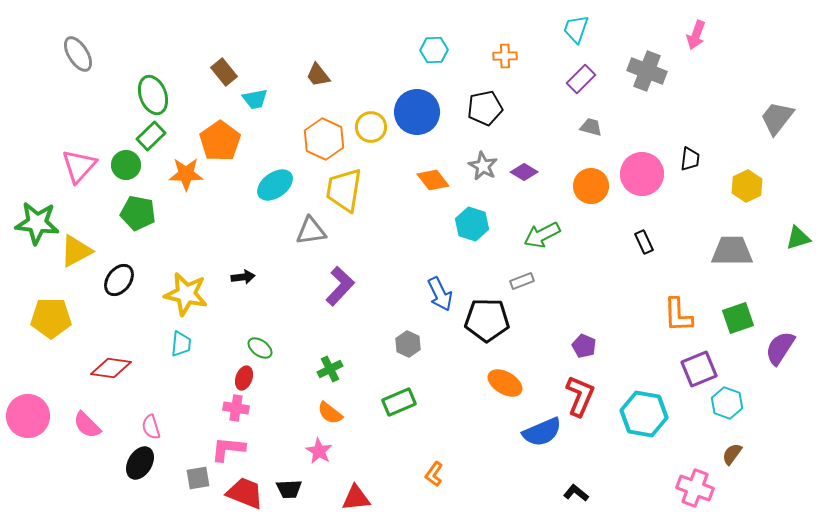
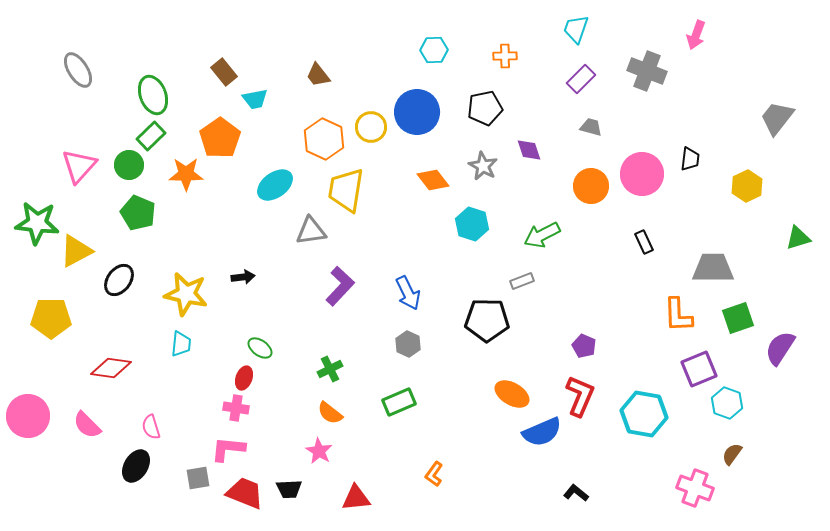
gray ellipse at (78, 54): moved 16 px down
orange pentagon at (220, 141): moved 3 px up
green circle at (126, 165): moved 3 px right
purple diamond at (524, 172): moved 5 px right, 22 px up; rotated 40 degrees clockwise
yellow trapezoid at (344, 190): moved 2 px right
green pentagon at (138, 213): rotated 12 degrees clockwise
gray trapezoid at (732, 251): moved 19 px left, 17 px down
blue arrow at (440, 294): moved 32 px left, 1 px up
orange ellipse at (505, 383): moved 7 px right, 11 px down
black ellipse at (140, 463): moved 4 px left, 3 px down
